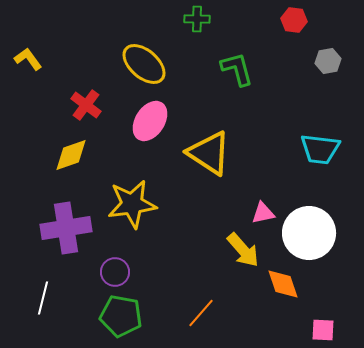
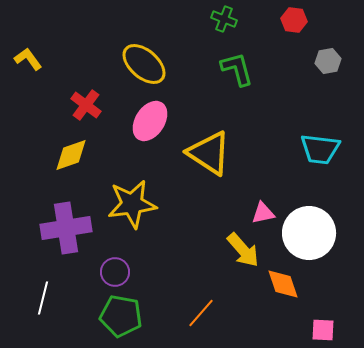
green cross: moved 27 px right; rotated 20 degrees clockwise
